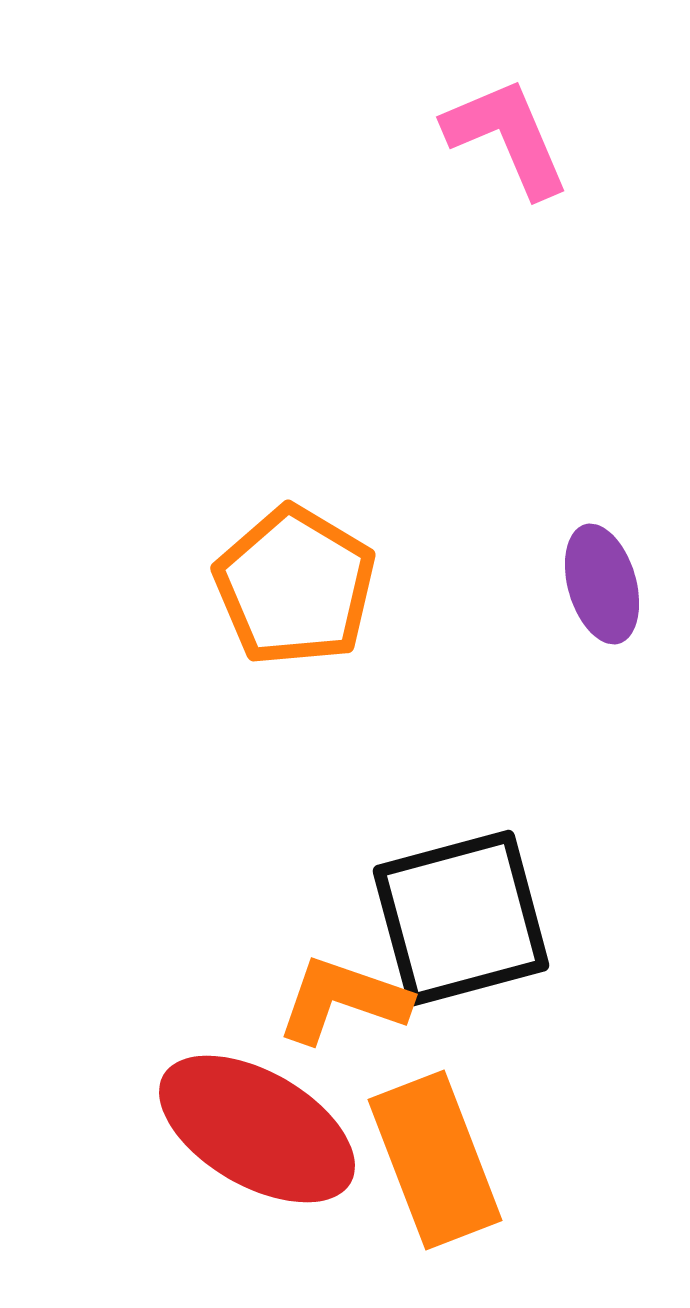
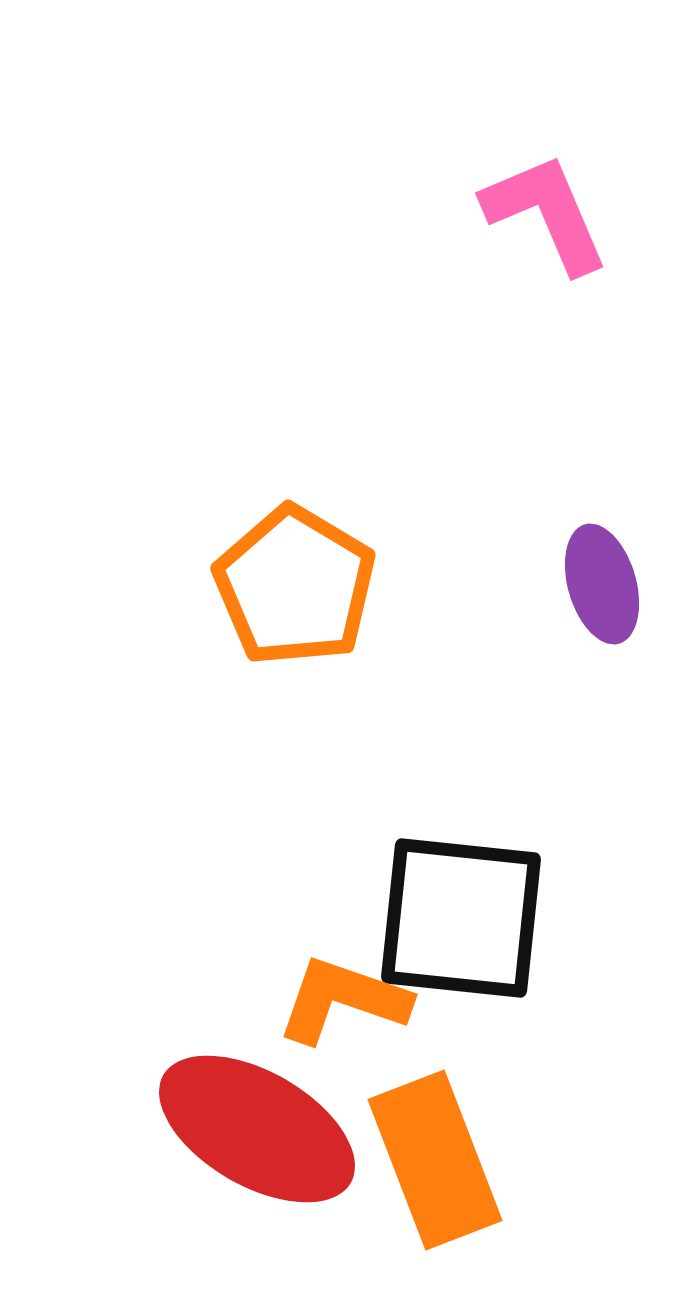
pink L-shape: moved 39 px right, 76 px down
black square: rotated 21 degrees clockwise
